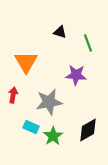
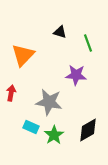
orange triangle: moved 3 px left, 7 px up; rotated 15 degrees clockwise
red arrow: moved 2 px left, 2 px up
gray star: rotated 20 degrees clockwise
green star: moved 1 px right, 1 px up
